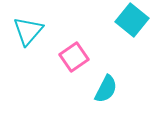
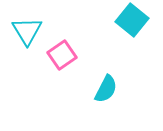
cyan triangle: moved 1 px left; rotated 12 degrees counterclockwise
pink square: moved 12 px left, 2 px up
